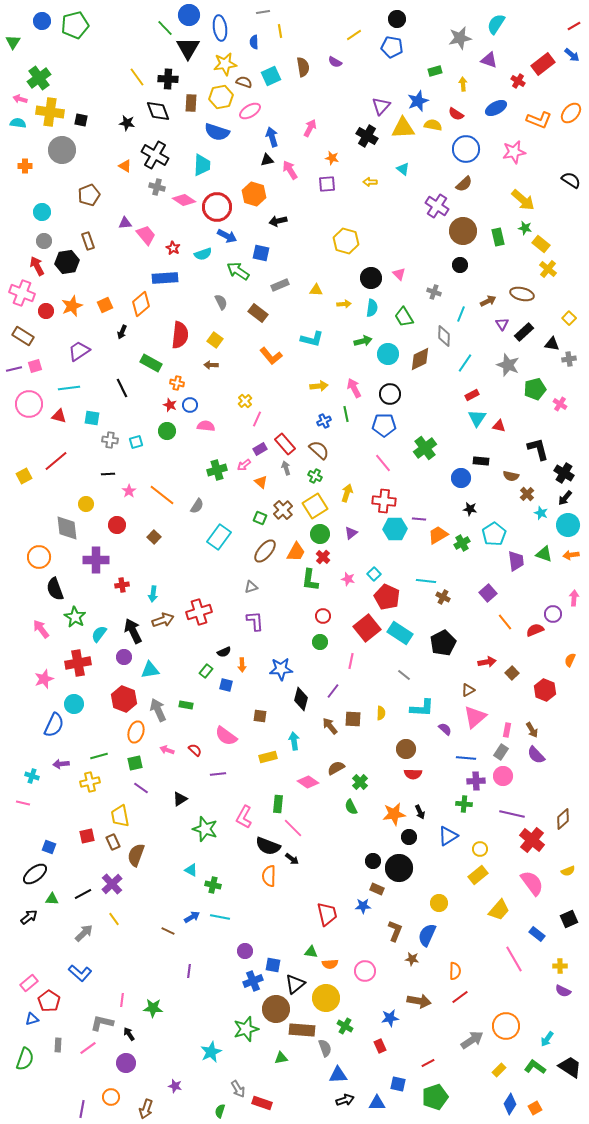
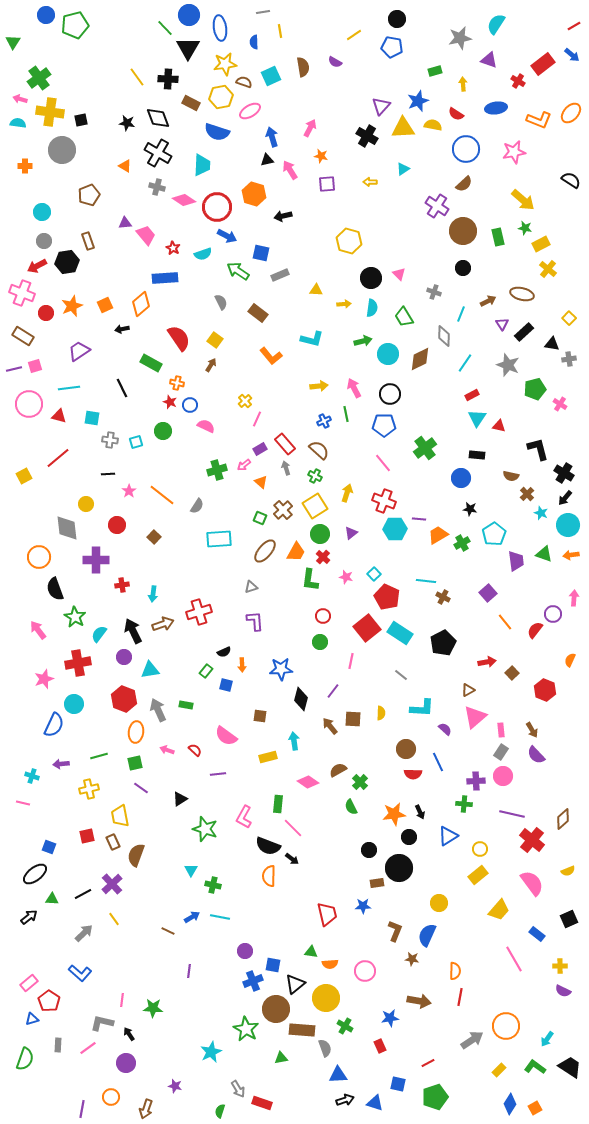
blue circle at (42, 21): moved 4 px right, 6 px up
brown rectangle at (191, 103): rotated 66 degrees counterclockwise
blue ellipse at (496, 108): rotated 20 degrees clockwise
black diamond at (158, 111): moved 7 px down
black square at (81, 120): rotated 24 degrees counterclockwise
black cross at (155, 155): moved 3 px right, 2 px up
orange star at (332, 158): moved 11 px left, 2 px up
cyan triangle at (403, 169): rotated 48 degrees clockwise
black arrow at (278, 221): moved 5 px right, 5 px up
yellow hexagon at (346, 241): moved 3 px right
yellow rectangle at (541, 244): rotated 66 degrees counterclockwise
black circle at (460, 265): moved 3 px right, 3 px down
red arrow at (37, 266): rotated 90 degrees counterclockwise
gray rectangle at (280, 285): moved 10 px up
red circle at (46, 311): moved 2 px down
black arrow at (122, 332): moved 3 px up; rotated 56 degrees clockwise
red semicircle at (180, 335): moved 1 px left, 3 px down; rotated 40 degrees counterclockwise
brown arrow at (211, 365): rotated 120 degrees clockwise
red star at (170, 405): moved 3 px up
pink semicircle at (206, 426): rotated 18 degrees clockwise
green circle at (167, 431): moved 4 px left
red line at (56, 461): moved 2 px right, 3 px up
black rectangle at (481, 461): moved 4 px left, 6 px up
red cross at (384, 501): rotated 15 degrees clockwise
cyan rectangle at (219, 537): moved 2 px down; rotated 50 degrees clockwise
pink star at (348, 579): moved 2 px left, 2 px up
brown arrow at (163, 620): moved 4 px down
pink arrow at (41, 629): moved 3 px left, 1 px down
red semicircle at (535, 630): rotated 30 degrees counterclockwise
gray line at (404, 675): moved 3 px left
pink rectangle at (507, 730): moved 6 px left; rotated 16 degrees counterclockwise
orange ellipse at (136, 732): rotated 10 degrees counterclockwise
blue line at (466, 758): moved 28 px left, 4 px down; rotated 60 degrees clockwise
brown semicircle at (336, 768): moved 2 px right, 2 px down
yellow cross at (90, 782): moved 1 px left, 7 px down
black circle at (373, 861): moved 4 px left, 11 px up
cyan triangle at (191, 870): rotated 32 degrees clockwise
brown rectangle at (377, 889): moved 6 px up; rotated 32 degrees counterclockwise
red line at (460, 997): rotated 42 degrees counterclockwise
green star at (246, 1029): rotated 25 degrees counterclockwise
blue triangle at (377, 1103): moved 2 px left; rotated 18 degrees clockwise
